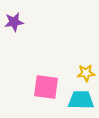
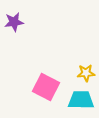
pink square: rotated 20 degrees clockwise
